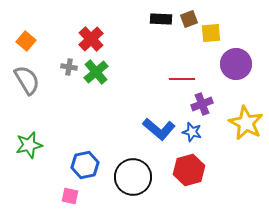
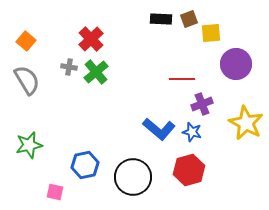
pink square: moved 15 px left, 4 px up
